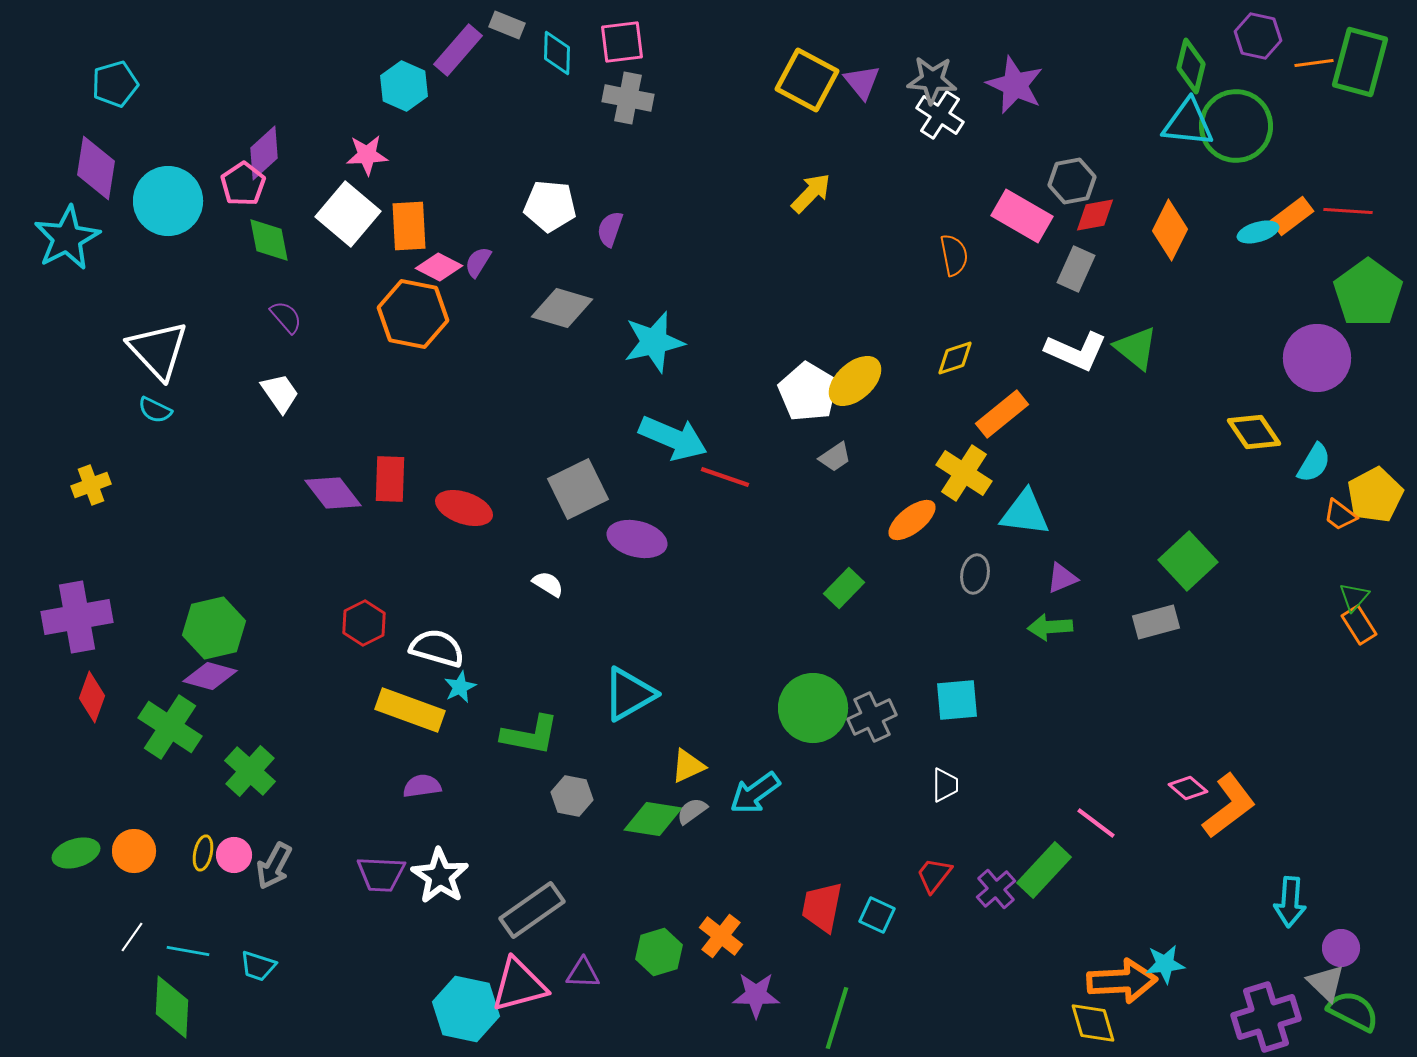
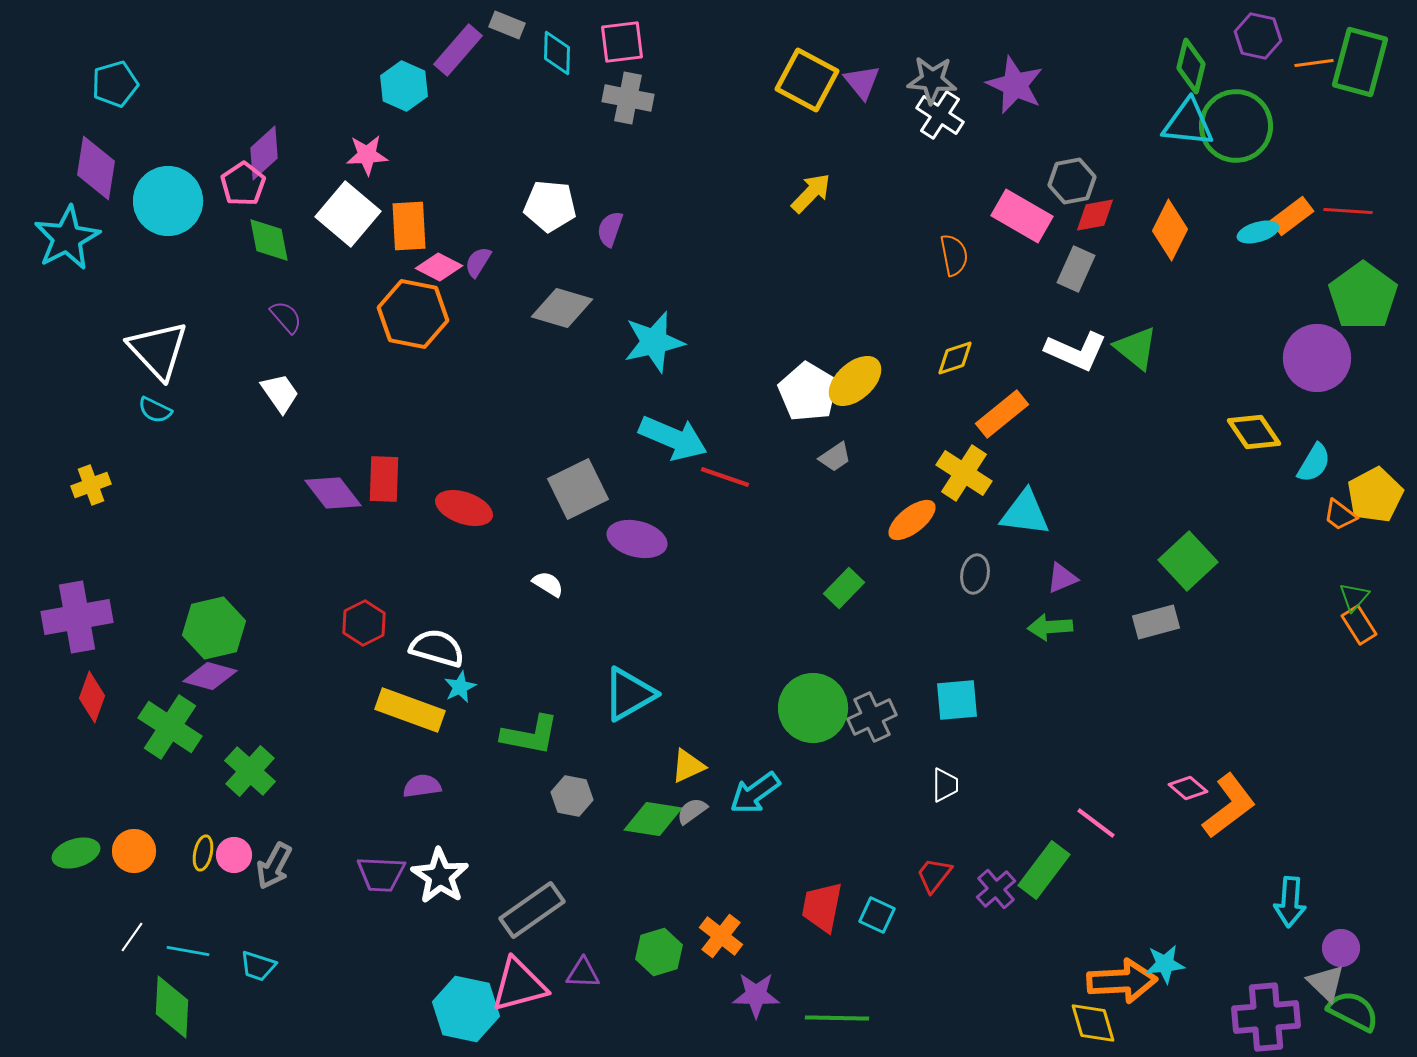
green pentagon at (1368, 293): moved 5 px left, 3 px down
red rectangle at (390, 479): moved 6 px left
green rectangle at (1044, 870): rotated 6 degrees counterclockwise
purple cross at (1266, 1017): rotated 12 degrees clockwise
green line at (837, 1018): rotated 74 degrees clockwise
